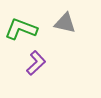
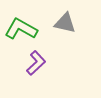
green L-shape: rotated 8 degrees clockwise
